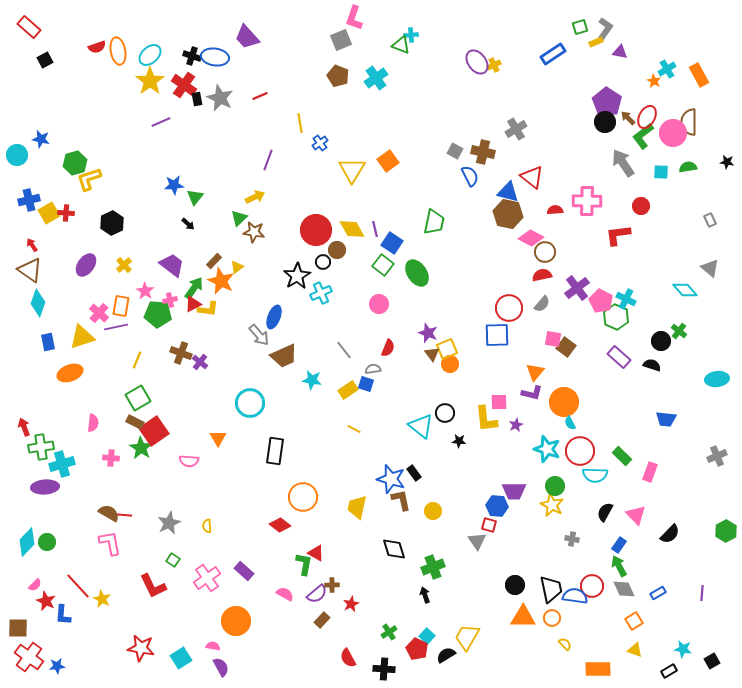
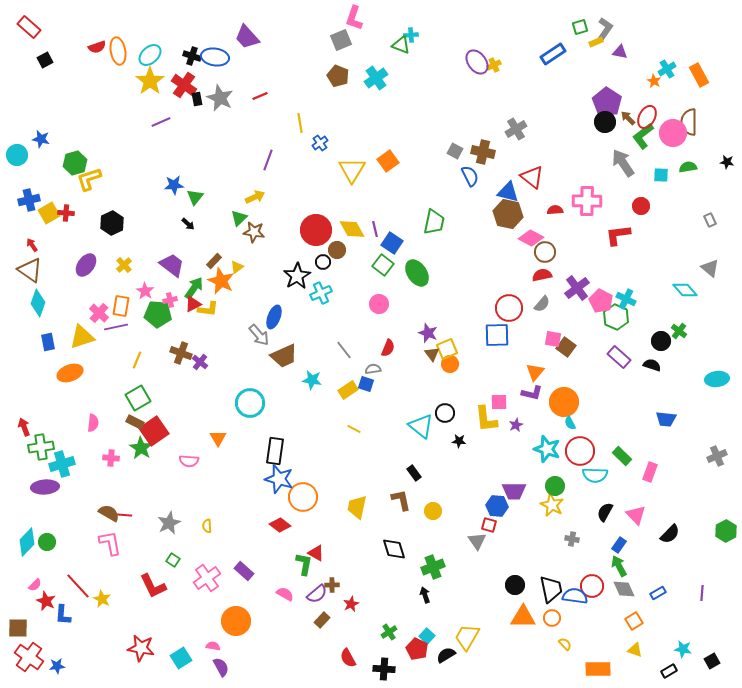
cyan square at (661, 172): moved 3 px down
blue star at (391, 479): moved 112 px left
